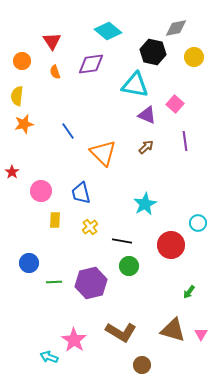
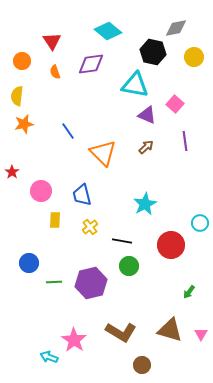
blue trapezoid: moved 1 px right, 2 px down
cyan circle: moved 2 px right
brown triangle: moved 3 px left
